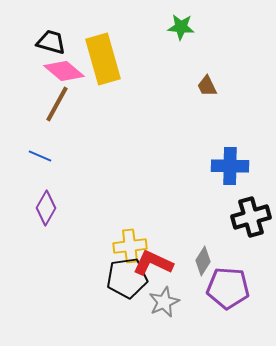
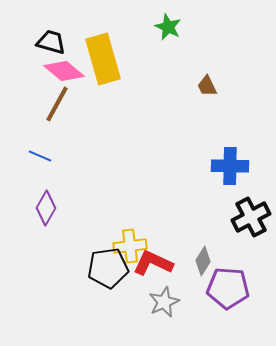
green star: moved 13 px left; rotated 20 degrees clockwise
black cross: rotated 12 degrees counterclockwise
black pentagon: moved 19 px left, 10 px up
